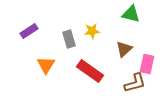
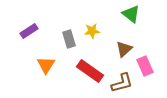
green triangle: rotated 24 degrees clockwise
pink rectangle: moved 2 px left, 2 px down; rotated 36 degrees counterclockwise
brown L-shape: moved 13 px left
